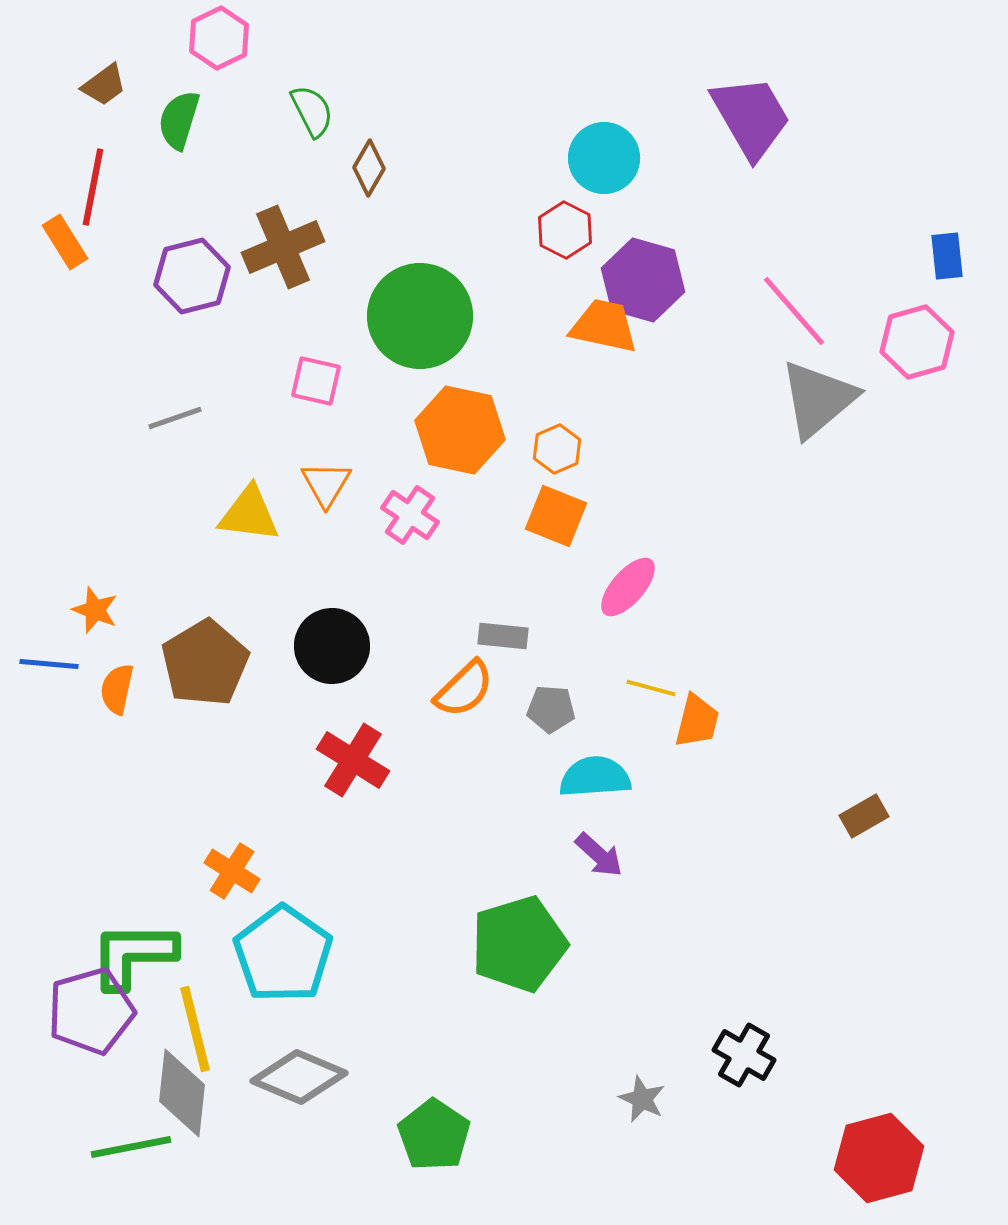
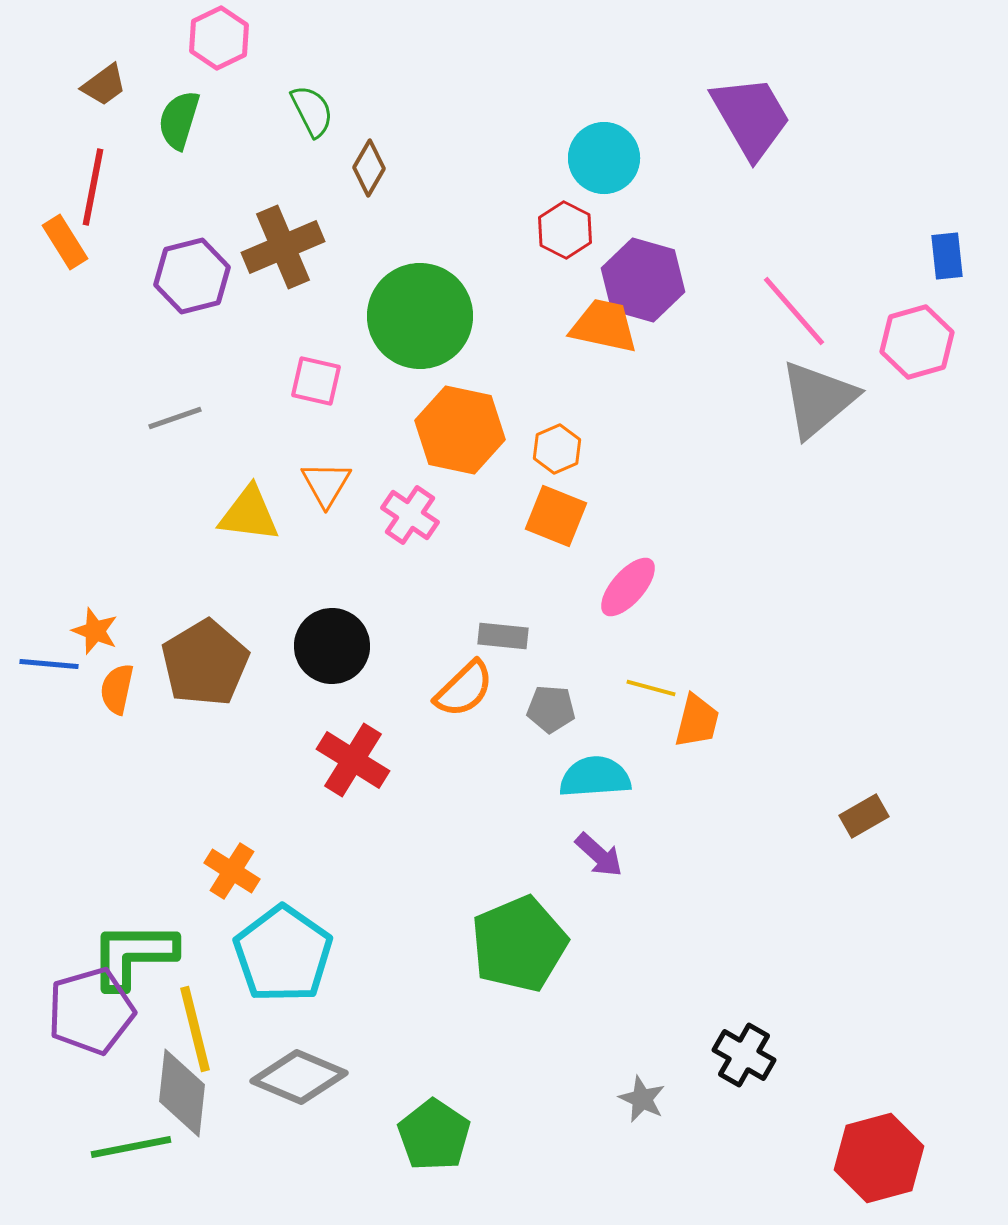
orange star at (95, 610): moved 21 px down
green pentagon at (519, 944): rotated 6 degrees counterclockwise
